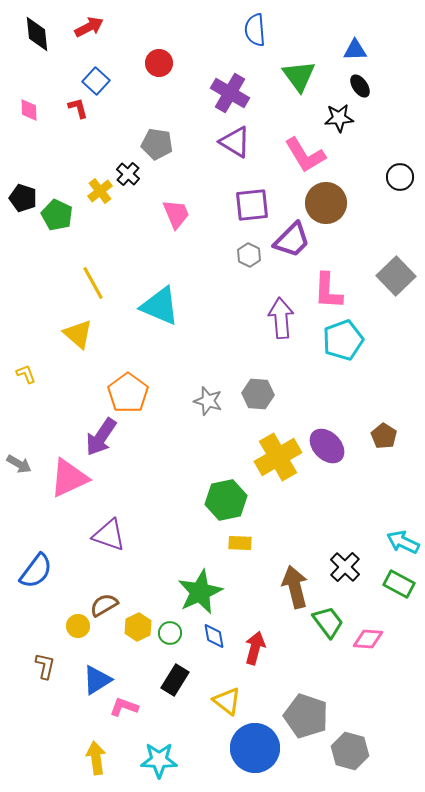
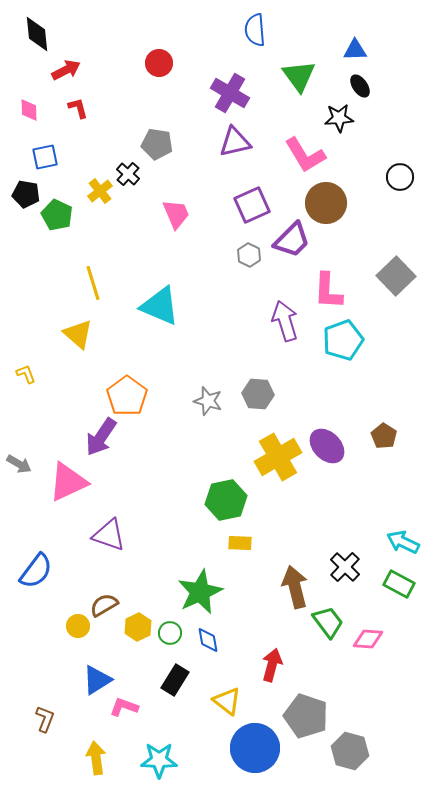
red arrow at (89, 27): moved 23 px left, 43 px down
blue square at (96, 81): moved 51 px left, 76 px down; rotated 36 degrees clockwise
purple triangle at (235, 142): rotated 44 degrees counterclockwise
black pentagon at (23, 198): moved 3 px right, 4 px up; rotated 8 degrees counterclockwise
purple square at (252, 205): rotated 18 degrees counterclockwise
yellow line at (93, 283): rotated 12 degrees clockwise
purple arrow at (281, 318): moved 4 px right, 3 px down; rotated 12 degrees counterclockwise
orange pentagon at (128, 393): moved 1 px left, 3 px down
pink triangle at (69, 478): moved 1 px left, 4 px down
blue diamond at (214, 636): moved 6 px left, 4 px down
red arrow at (255, 648): moved 17 px right, 17 px down
brown L-shape at (45, 666): moved 53 px down; rotated 8 degrees clockwise
